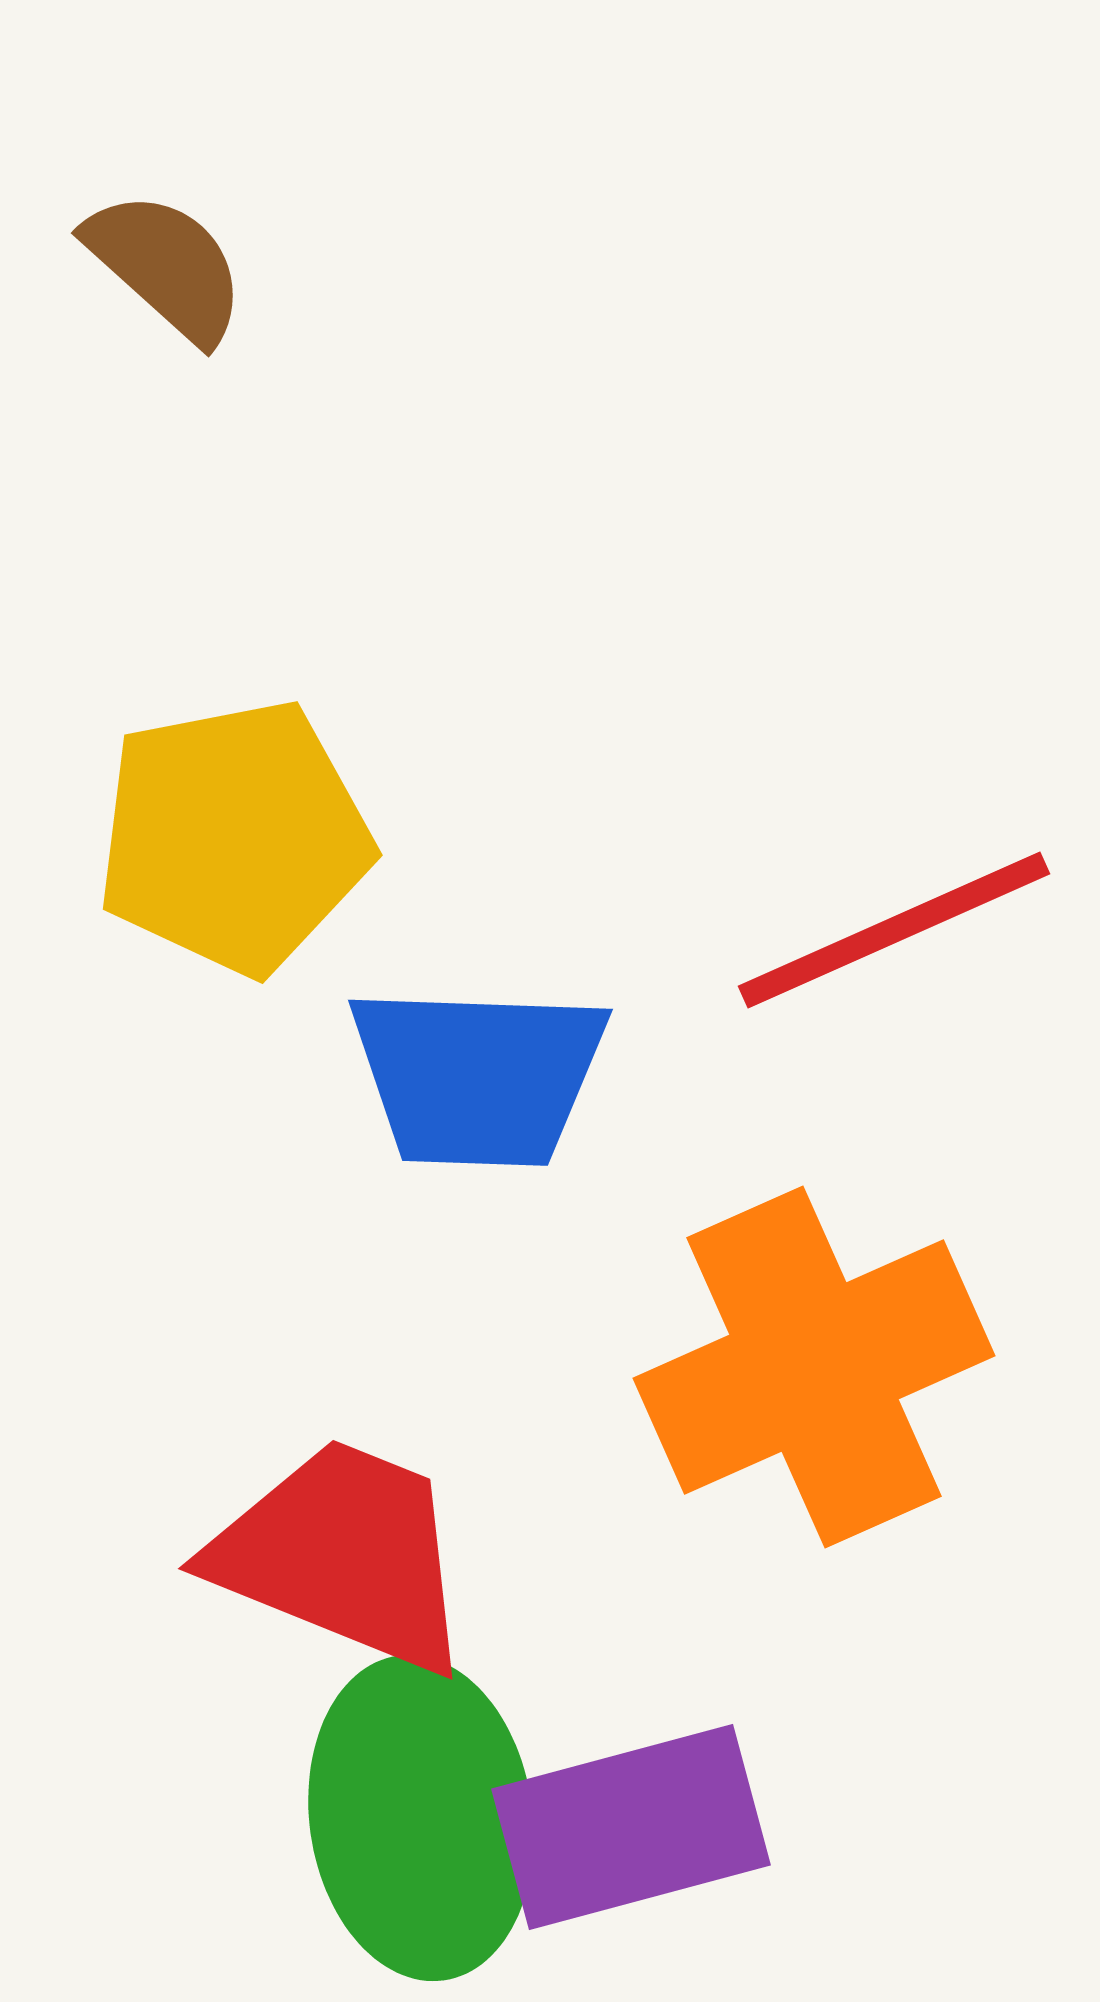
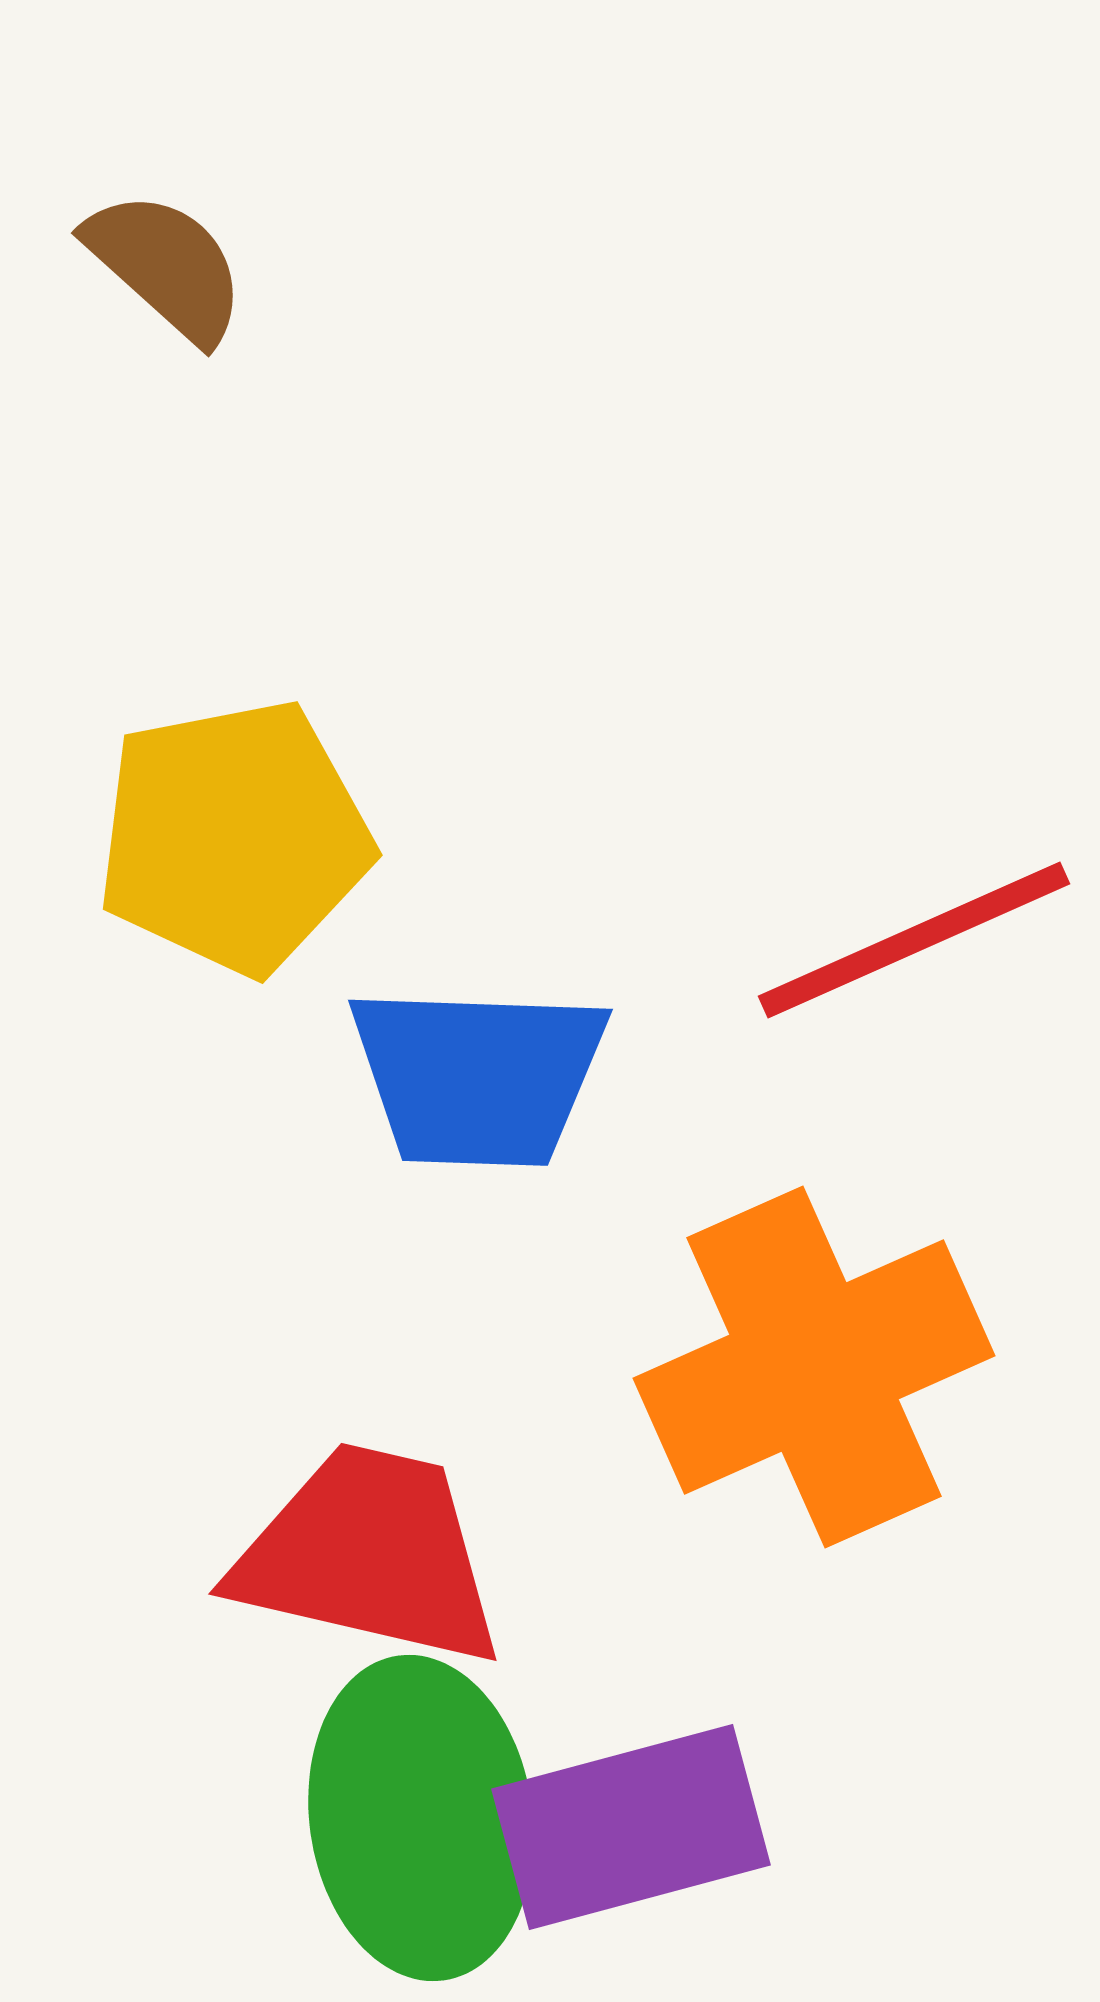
red line: moved 20 px right, 10 px down
red trapezoid: moved 26 px right; rotated 9 degrees counterclockwise
